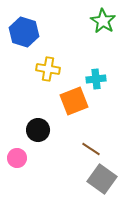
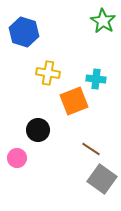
yellow cross: moved 4 px down
cyan cross: rotated 12 degrees clockwise
